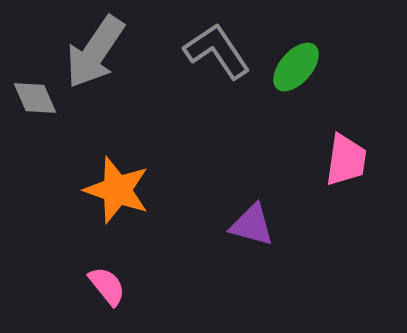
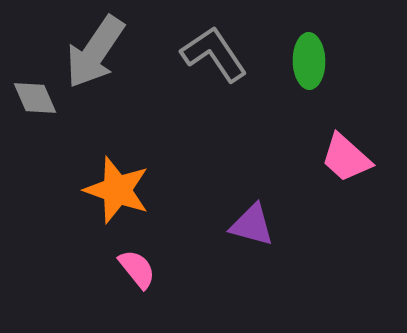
gray L-shape: moved 3 px left, 3 px down
green ellipse: moved 13 px right, 6 px up; rotated 42 degrees counterclockwise
pink trapezoid: moved 2 px up; rotated 124 degrees clockwise
pink semicircle: moved 30 px right, 17 px up
